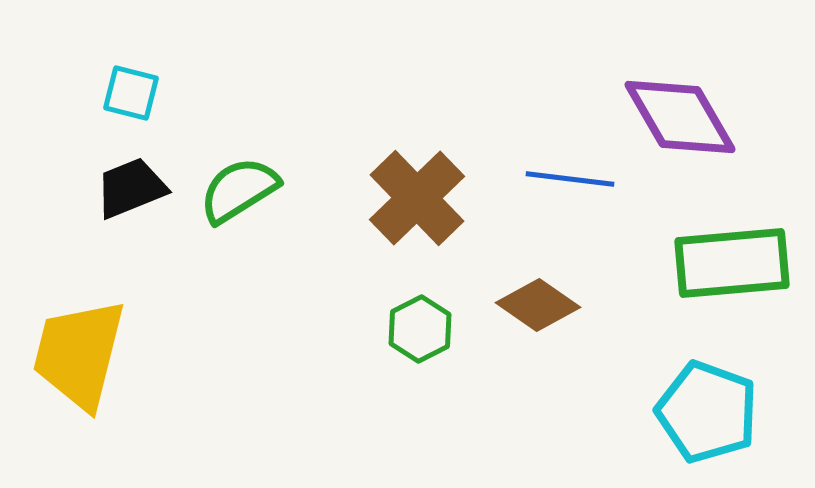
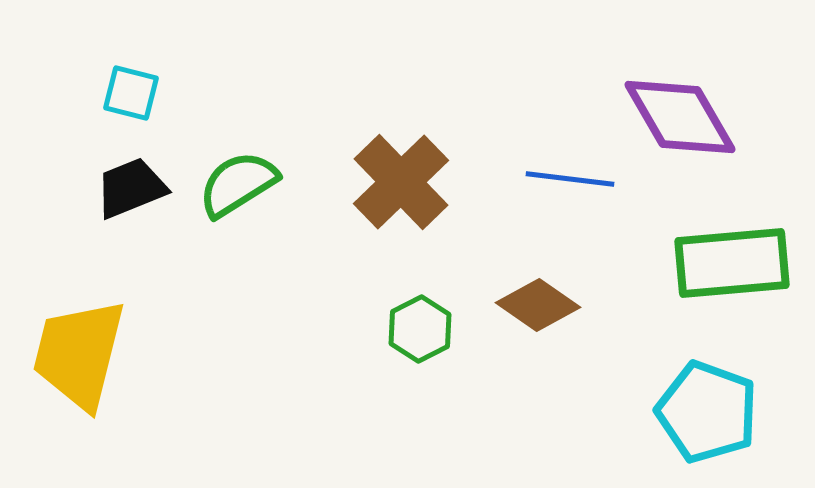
green semicircle: moved 1 px left, 6 px up
brown cross: moved 16 px left, 16 px up
